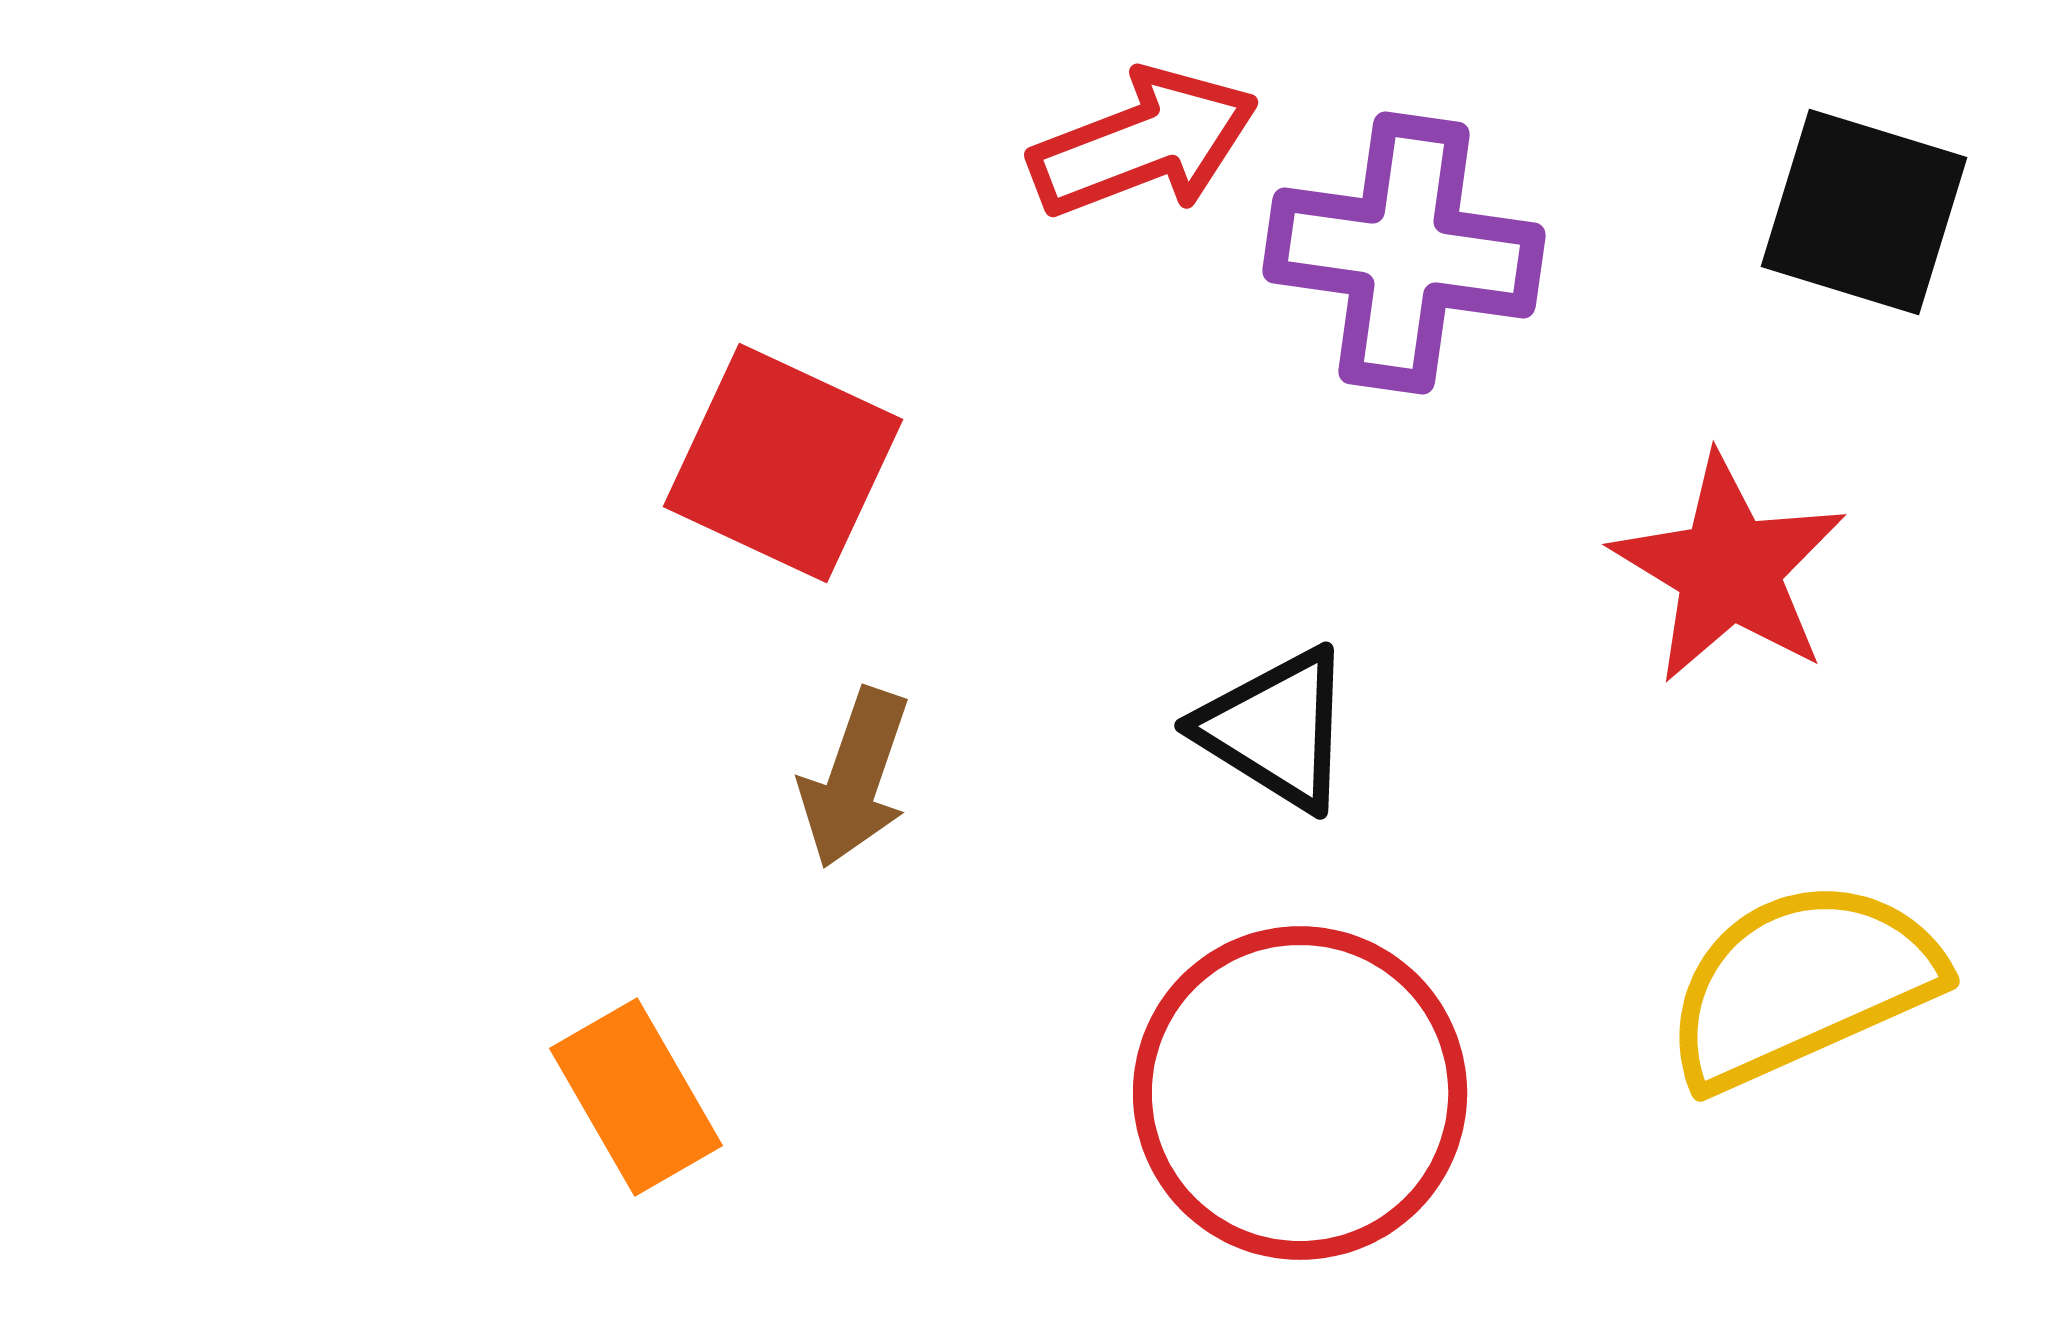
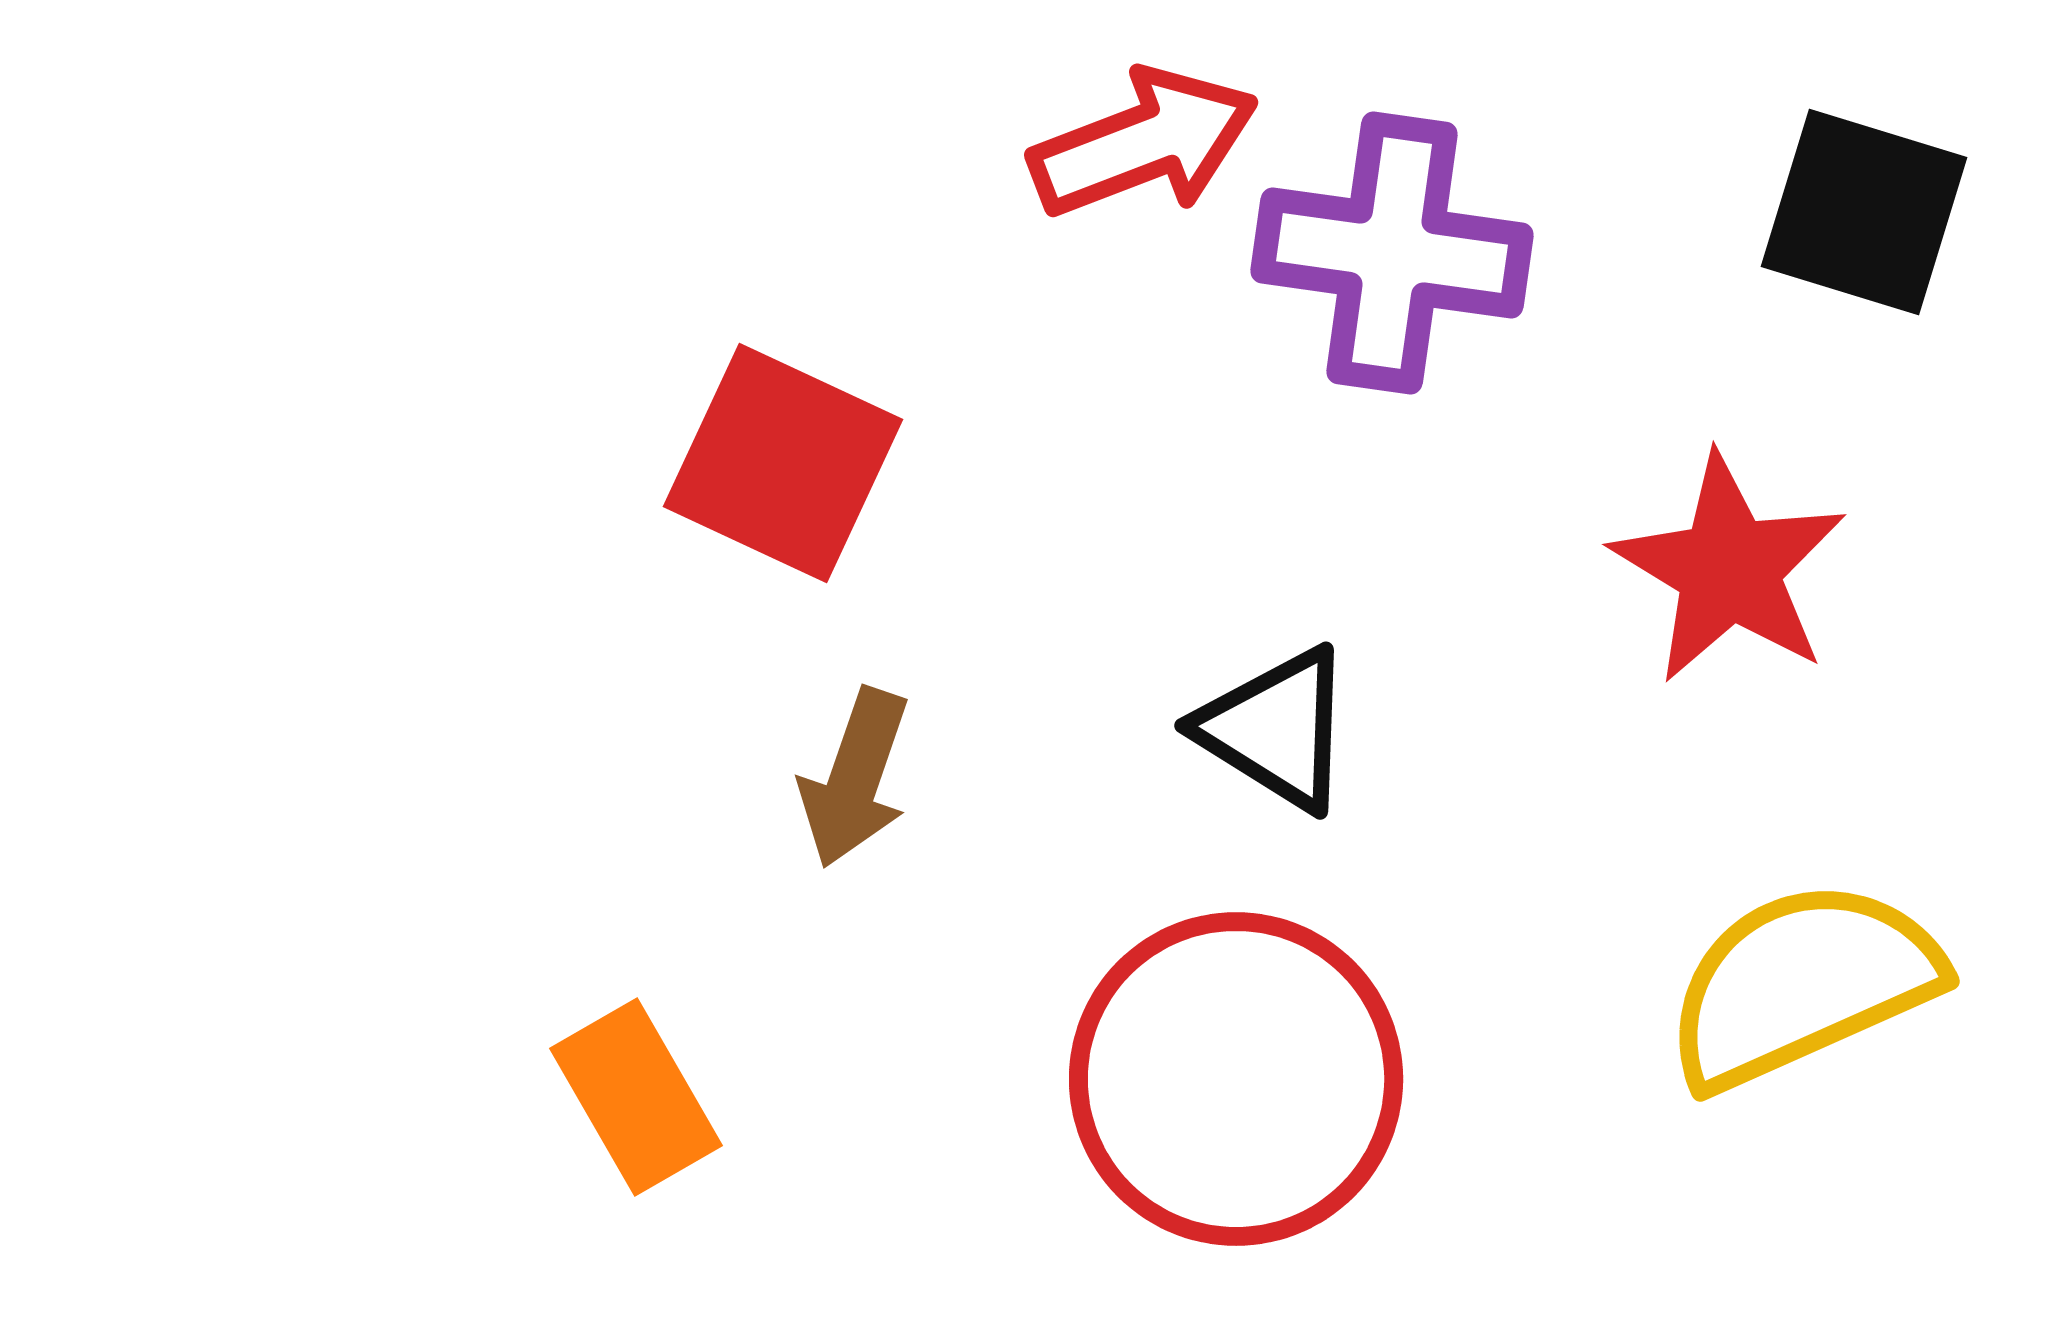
purple cross: moved 12 px left
red circle: moved 64 px left, 14 px up
